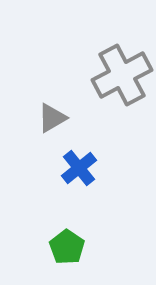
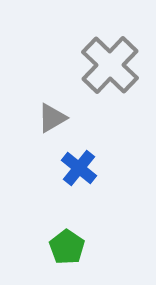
gray cross: moved 12 px left, 10 px up; rotated 18 degrees counterclockwise
blue cross: rotated 12 degrees counterclockwise
